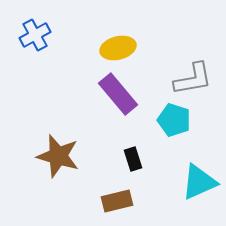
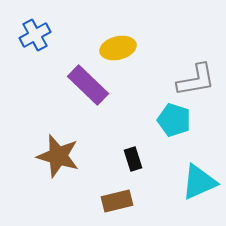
gray L-shape: moved 3 px right, 1 px down
purple rectangle: moved 30 px left, 9 px up; rotated 6 degrees counterclockwise
